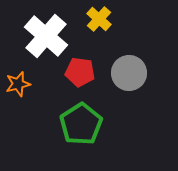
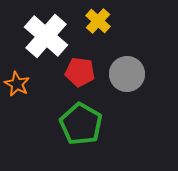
yellow cross: moved 1 px left, 2 px down
gray circle: moved 2 px left, 1 px down
orange star: moved 1 px left; rotated 30 degrees counterclockwise
green pentagon: rotated 9 degrees counterclockwise
